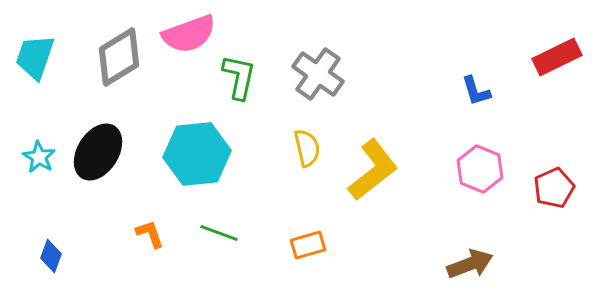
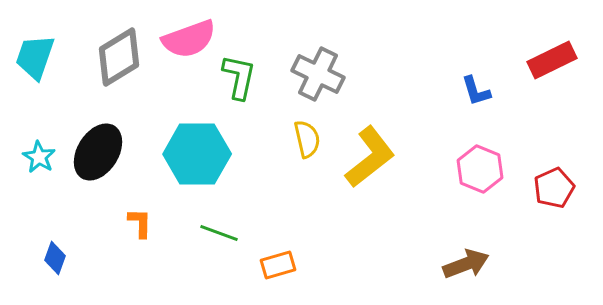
pink semicircle: moved 5 px down
red rectangle: moved 5 px left, 3 px down
gray cross: rotated 9 degrees counterclockwise
yellow semicircle: moved 9 px up
cyan hexagon: rotated 6 degrees clockwise
yellow L-shape: moved 3 px left, 13 px up
orange L-shape: moved 10 px left, 11 px up; rotated 20 degrees clockwise
orange rectangle: moved 30 px left, 20 px down
blue diamond: moved 4 px right, 2 px down
brown arrow: moved 4 px left
